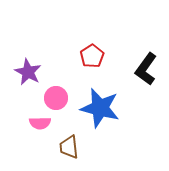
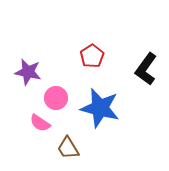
purple star: rotated 16 degrees counterclockwise
pink semicircle: rotated 35 degrees clockwise
brown trapezoid: moved 1 px left, 1 px down; rotated 25 degrees counterclockwise
